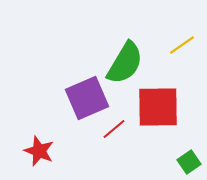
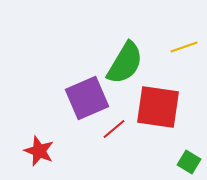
yellow line: moved 2 px right, 2 px down; rotated 16 degrees clockwise
red square: rotated 9 degrees clockwise
green square: rotated 25 degrees counterclockwise
